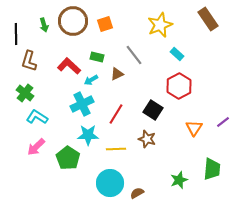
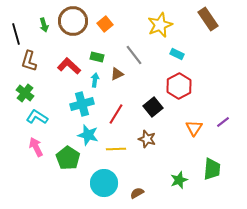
orange square: rotated 21 degrees counterclockwise
black line: rotated 15 degrees counterclockwise
cyan rectangle: rotated 16 degrees counterclockwise
cyan arrow: moved 4 px right; rotated 128 degrees clockwise
cyan cross: rotated 10 degrees clockwise
black square: moved 3 px up; rotated 18 degrees clockwise
cyan star: rotated 15 degrees clockwise
pink arrow: rotated 108 degrees clockwise
cyan circle: moved 6 px left
